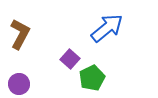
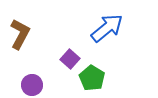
green pentagon: rotated 15 degrees counterclockwise
purple circle: moved 13 px right, 1 px down
